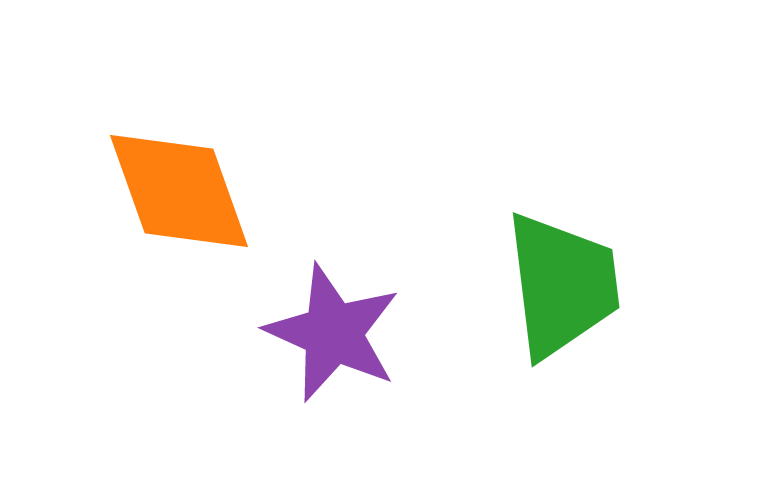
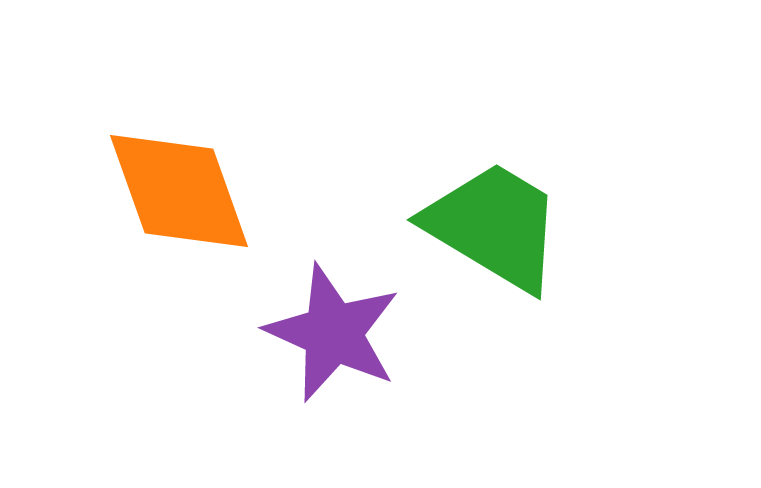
green trapezoid: moved 68 px left, 59 px up; rotated 52 degrees counterclockwise
